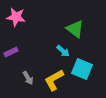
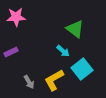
pink star: rotated 12 degrees counterclockwise
cyan square: rotated 30 degrees clockwise
gray arrow: moved 1 px right, 4 px down
